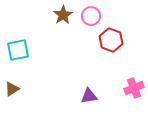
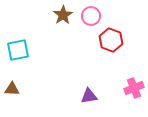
brown triangle: rotated 35 degrees clockwise
